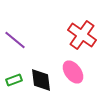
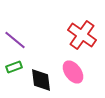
green rectangle: moved 13 px up
